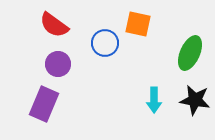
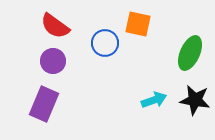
red semicircle: moved 1 px right, 1 px down
purple circle: moved 5 px left, 3 px up
cyan arrow: rotated 110 degrees counterclockwise
